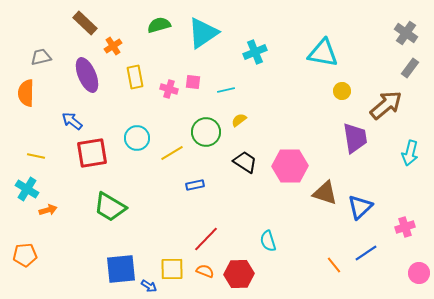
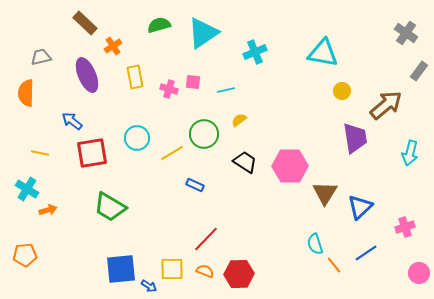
gray rectangle at (410, 68): moved 9 px right, 3 px down
green circle at (206, 132): moved 2 px left, 2 px down
yellow line at (36, 156): moved 4 px right, 3 px up
blue rectangle at (195, 185): rotated 36 degrees clockwise
brown triangle at (325, 193): rotated 44 degrees clockwise
cyan semicircle at (268, 241): moved 47 px right, 3 px down
